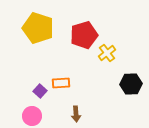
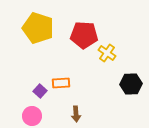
red pentagon: rotated 20 degrees clockwise
yellow cross: rotated 18 degrees counterclockwise
